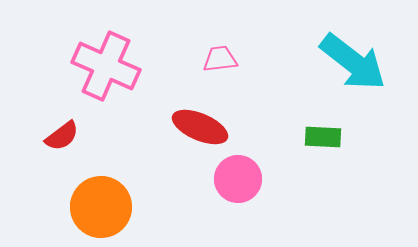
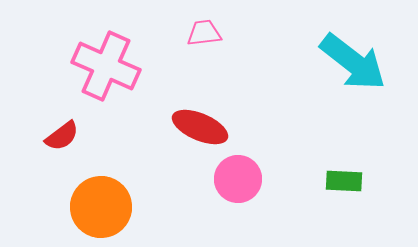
pink trapezoid: moved 16 px left, 26 px up
green rectangle: moved 21 px right, 44 px down
